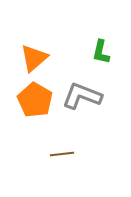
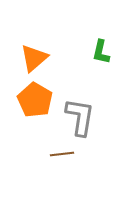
gray L-shape: moved 2 px left, 21 px down; rotated 78 degrees clockwise
